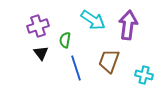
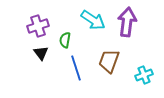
purple arrow: moved 1 px left, 3 px up
cyan cross: rotated 36 degrees counterclockwise
